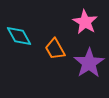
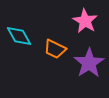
pink star: moved 1 px up
orange trapezoid: rotated 35 degrees counterclockwise
